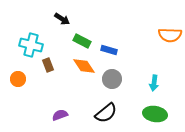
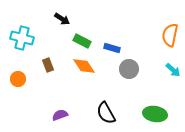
orange semicircle: rotated 100 degrees clockwise
cyan cross: moved 9 px left, 7 px up
blue rectangle: moved 3 px right, 2 px up
gray circle: moved 17 px right, 10 px up
cyan arrow: moved 19 px right, 13 px up; rotated 56 degrees counterclockwise
black semicircle: rotated 100 degrees clockwise
